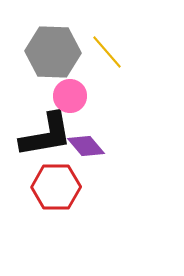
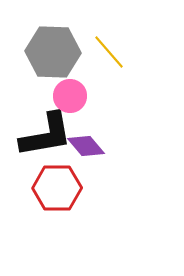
yellow line: moved 2 px right
red hexagon: moved 1 px right, 1 px down
